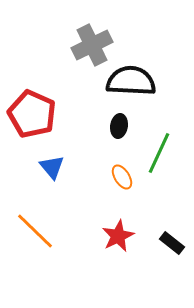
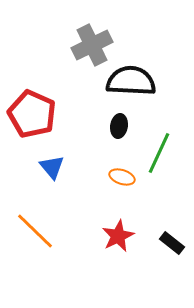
orange ellipse: rotated 40 degrees counterclockwise
